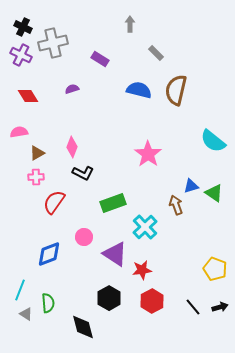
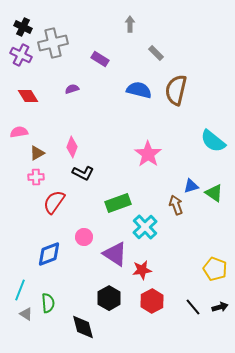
green rectangle: moved 5 px right
